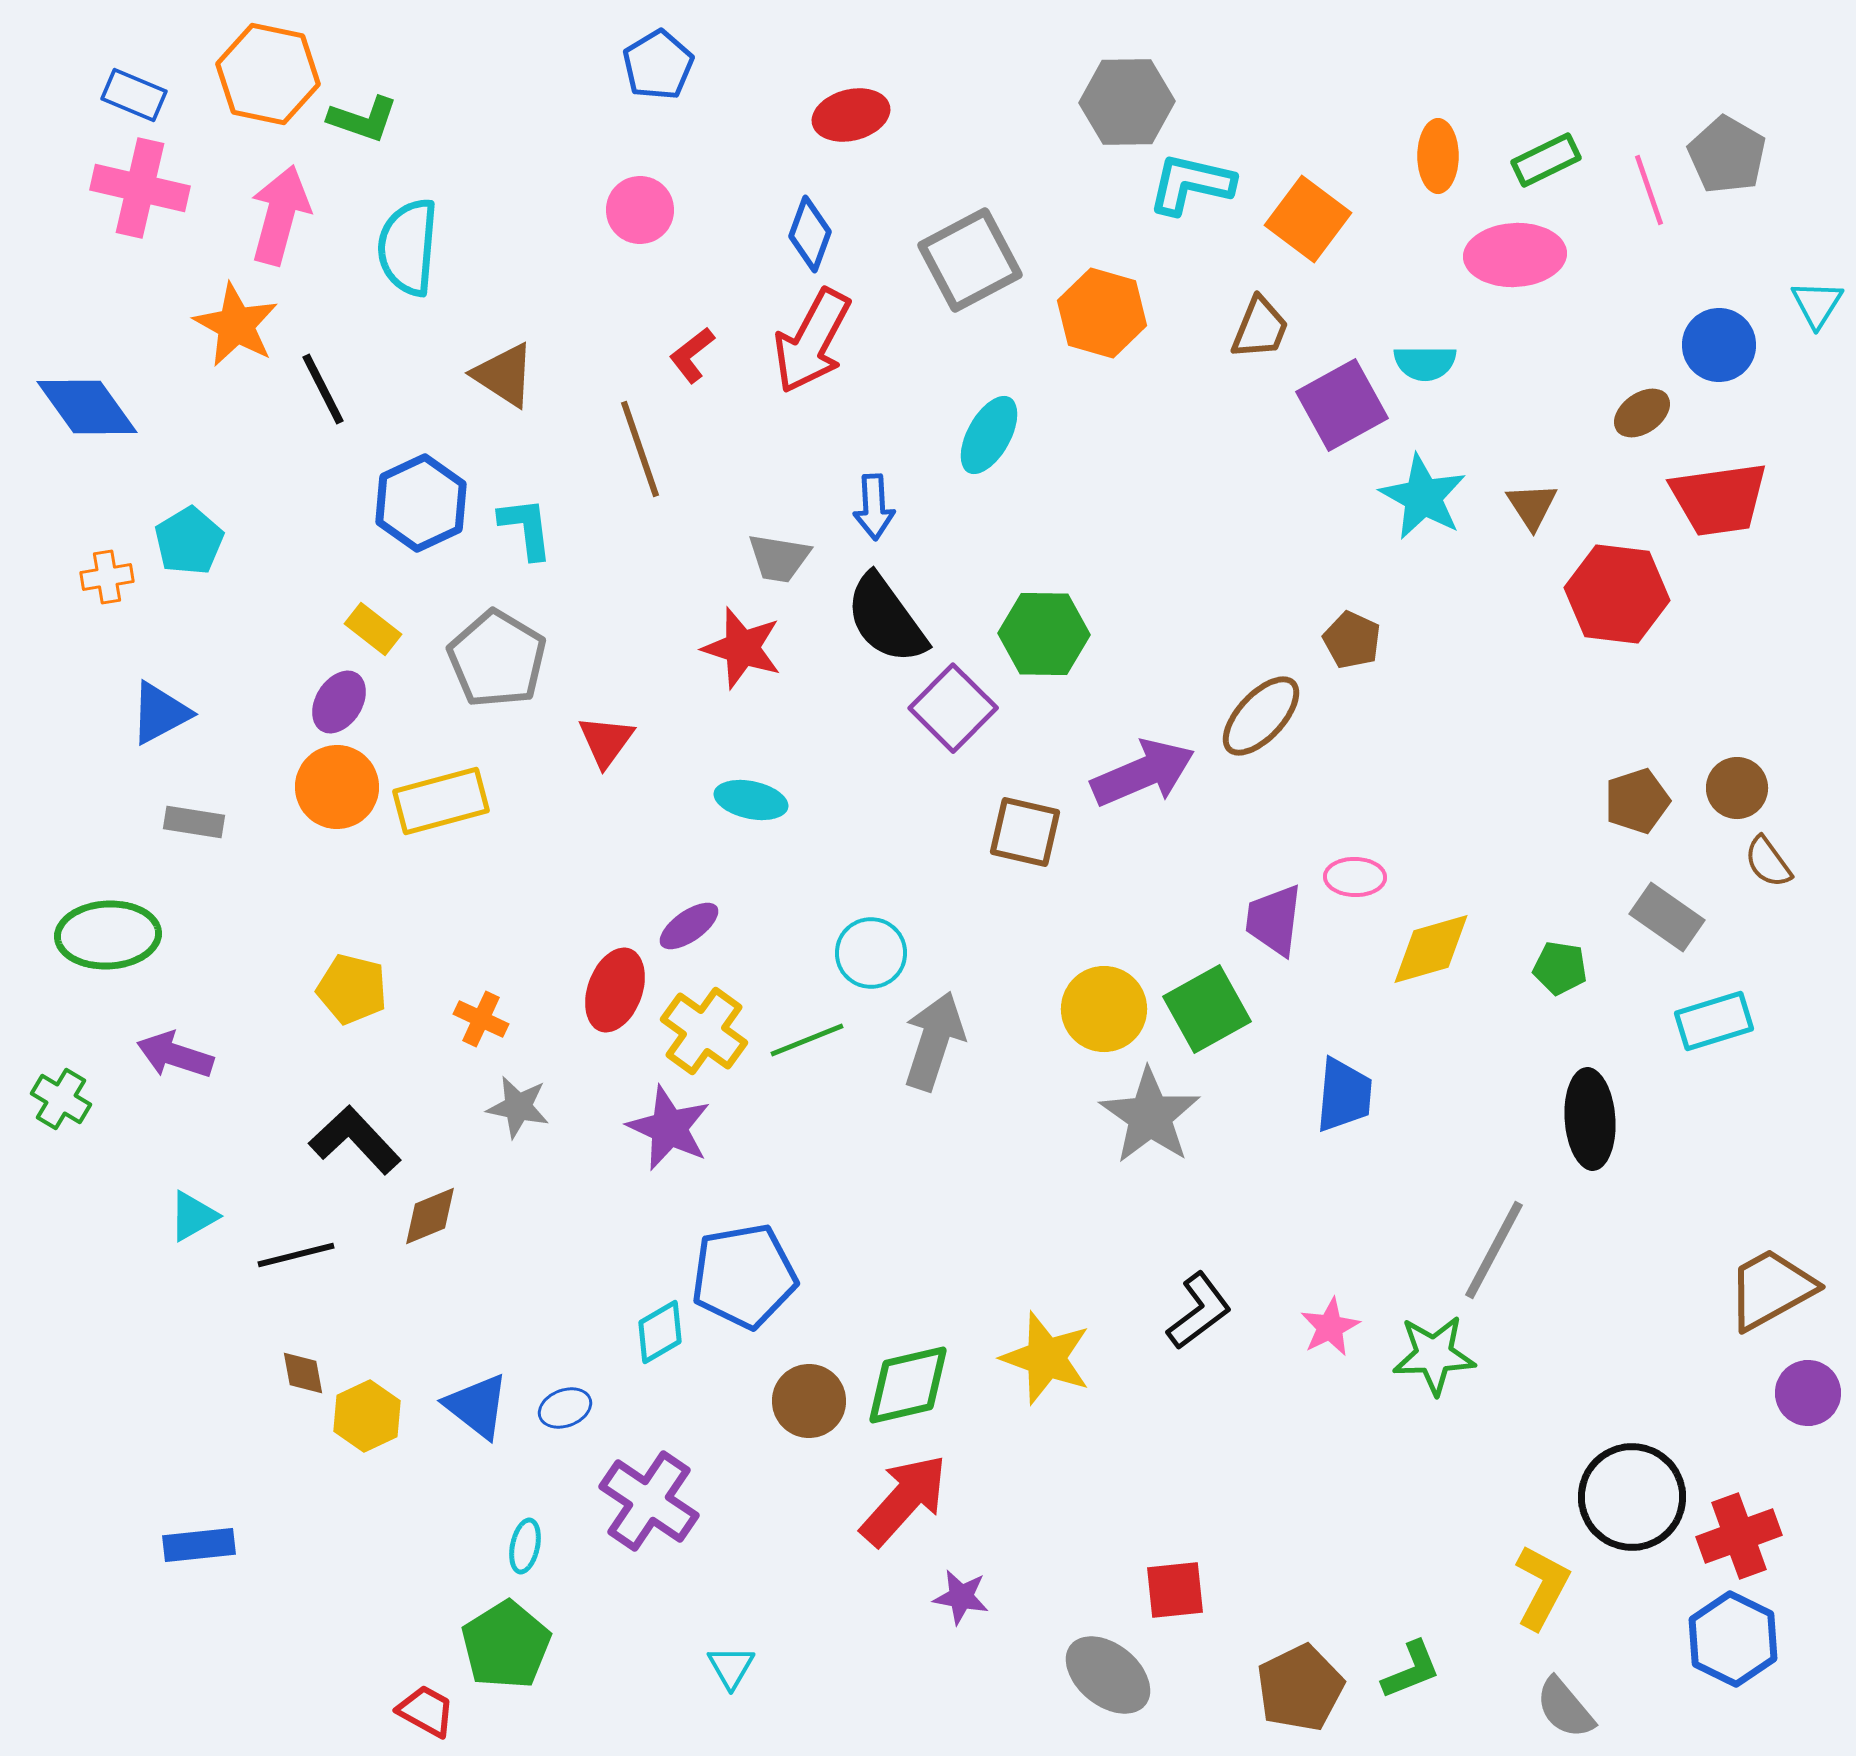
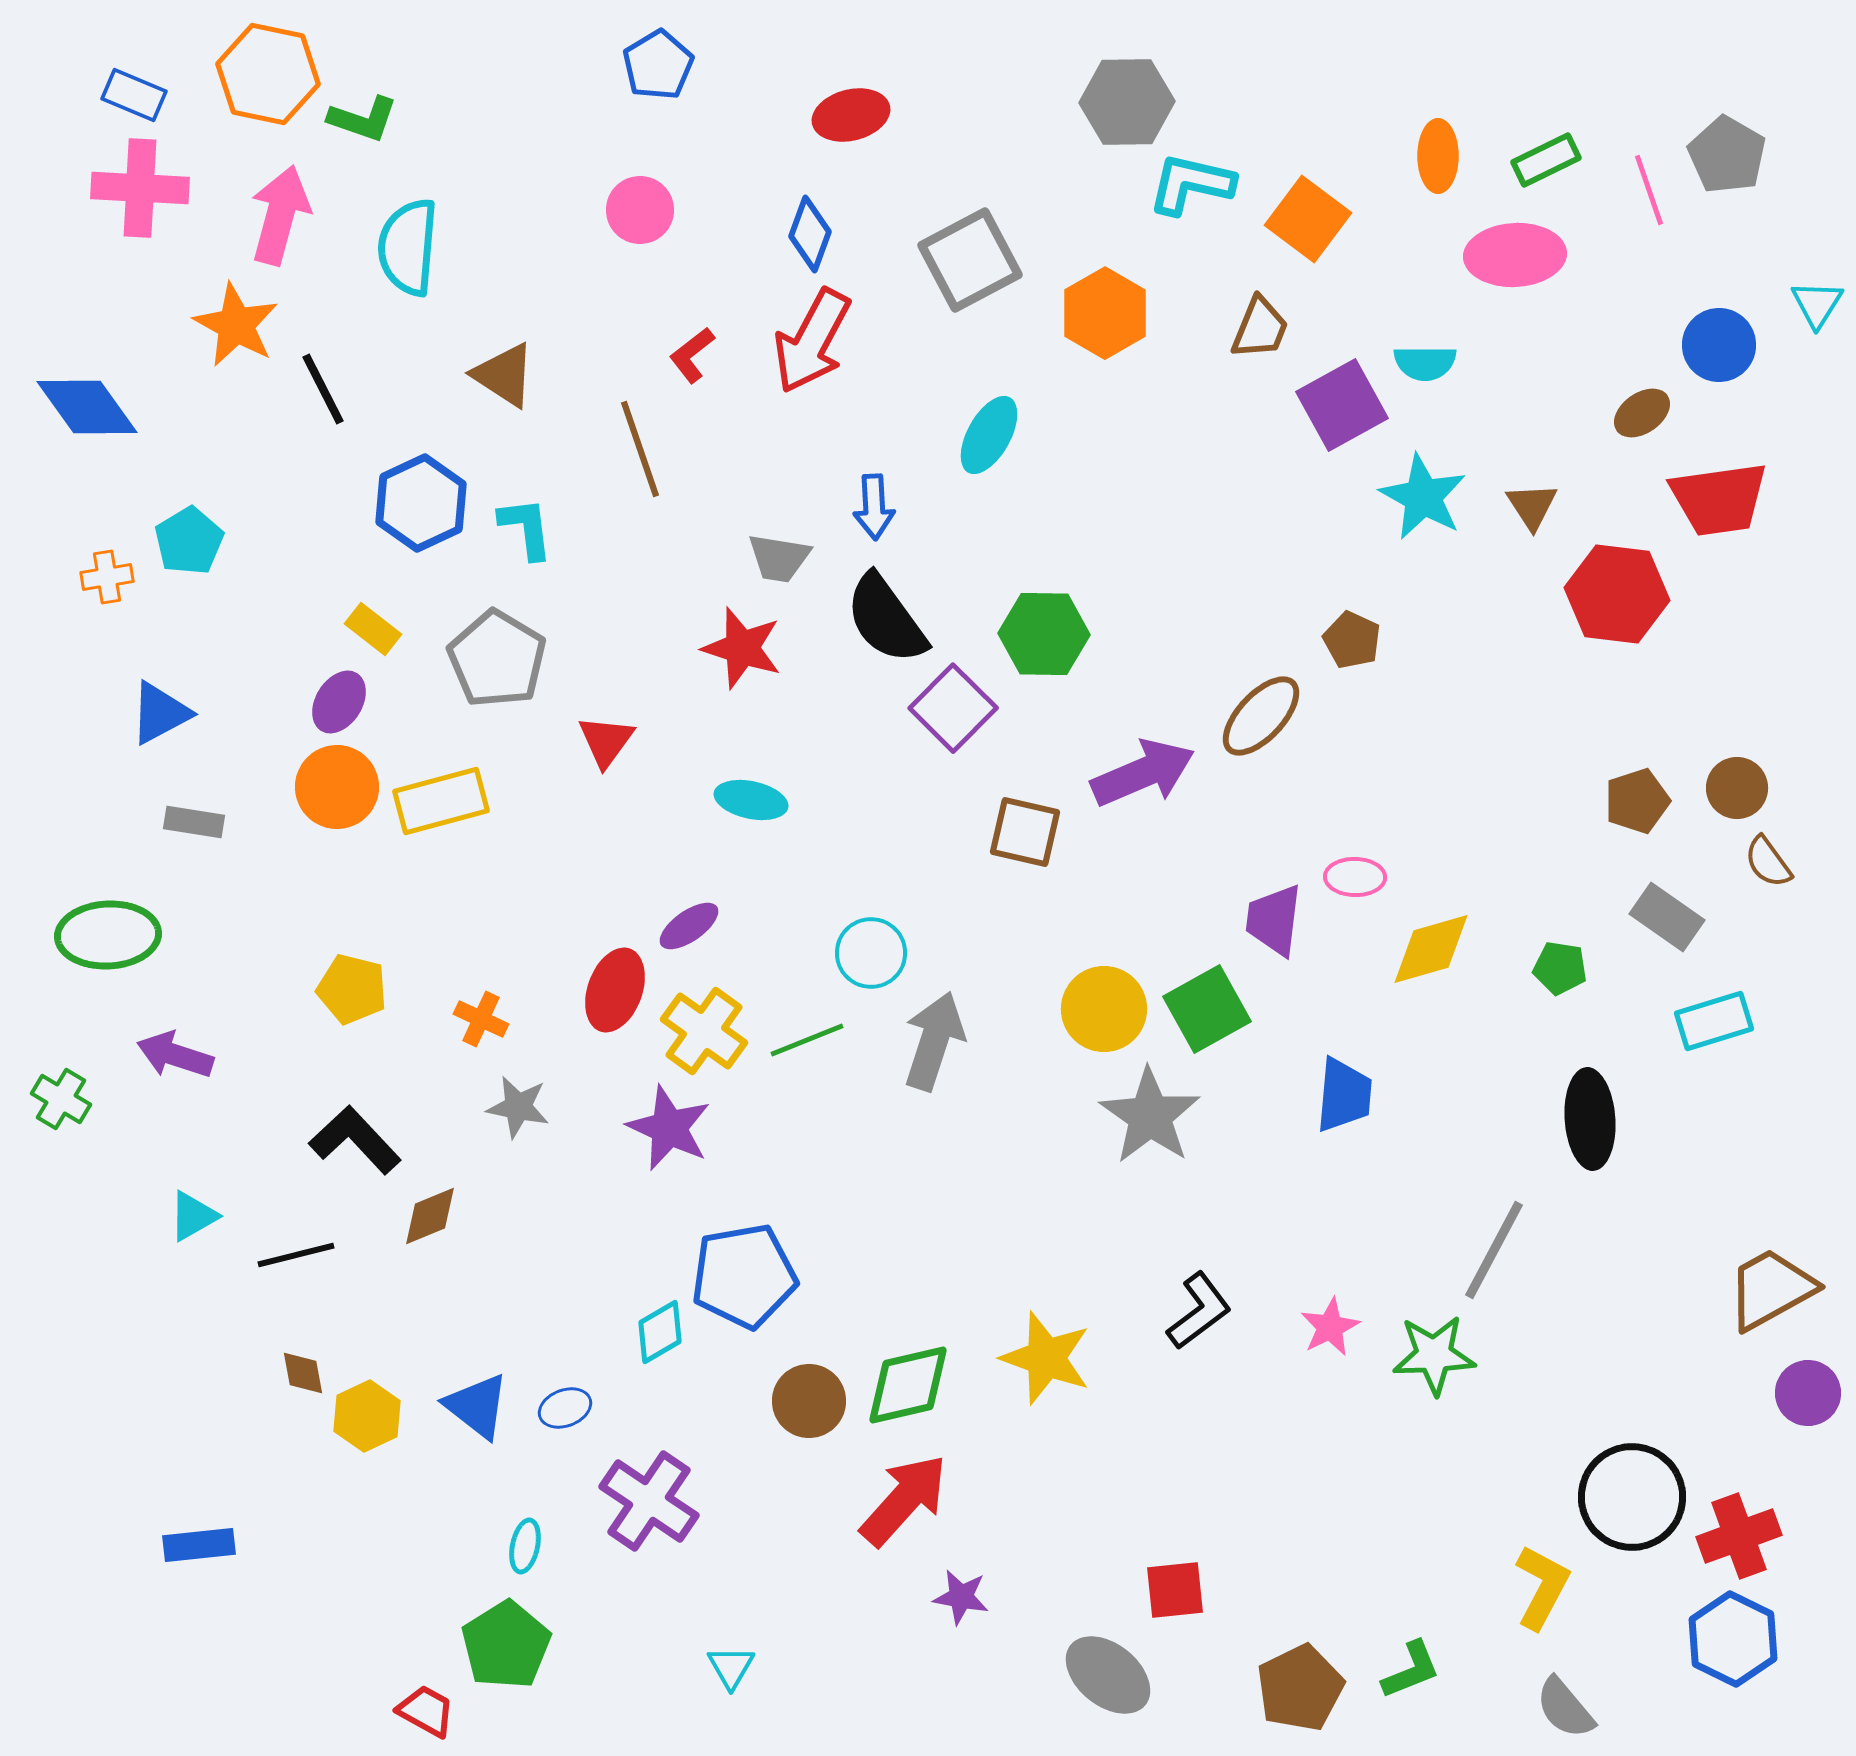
pink cross at (140, 188): rotated 10 degrees counterclockwise
orange hexagon at (1102, 313): moved 3 px right; rotated 14 degrees clockwise
